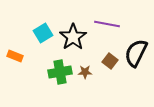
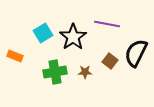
green cross: moved 5 px left
